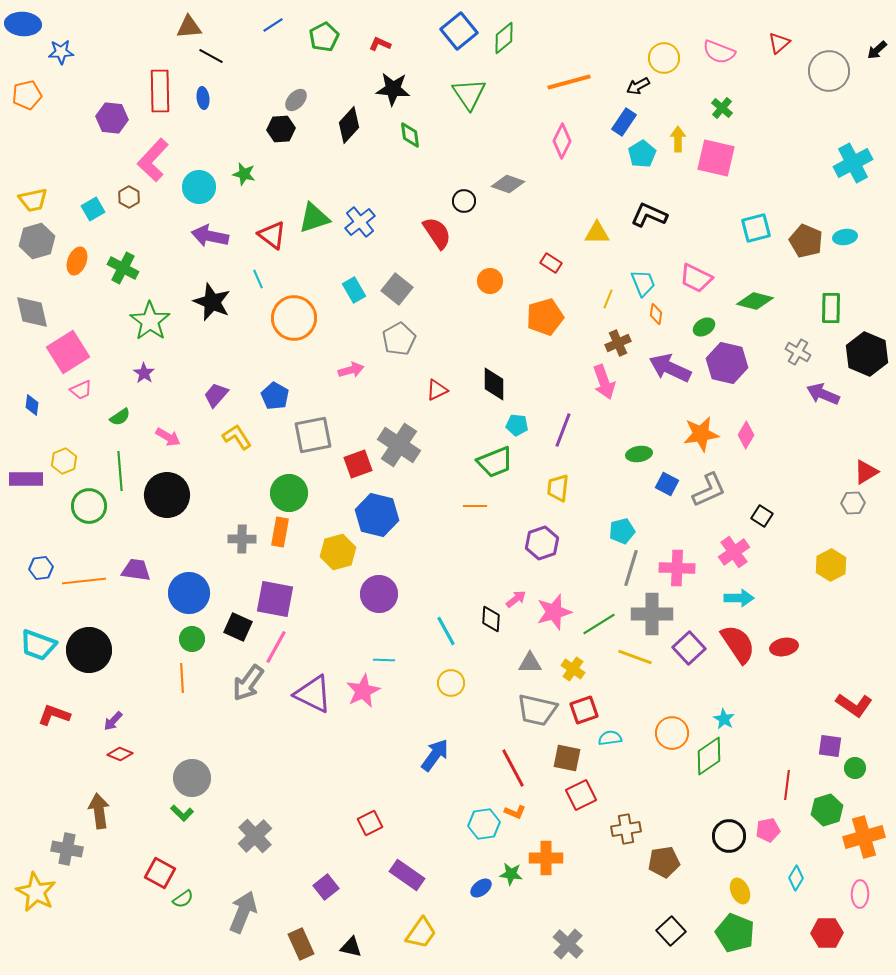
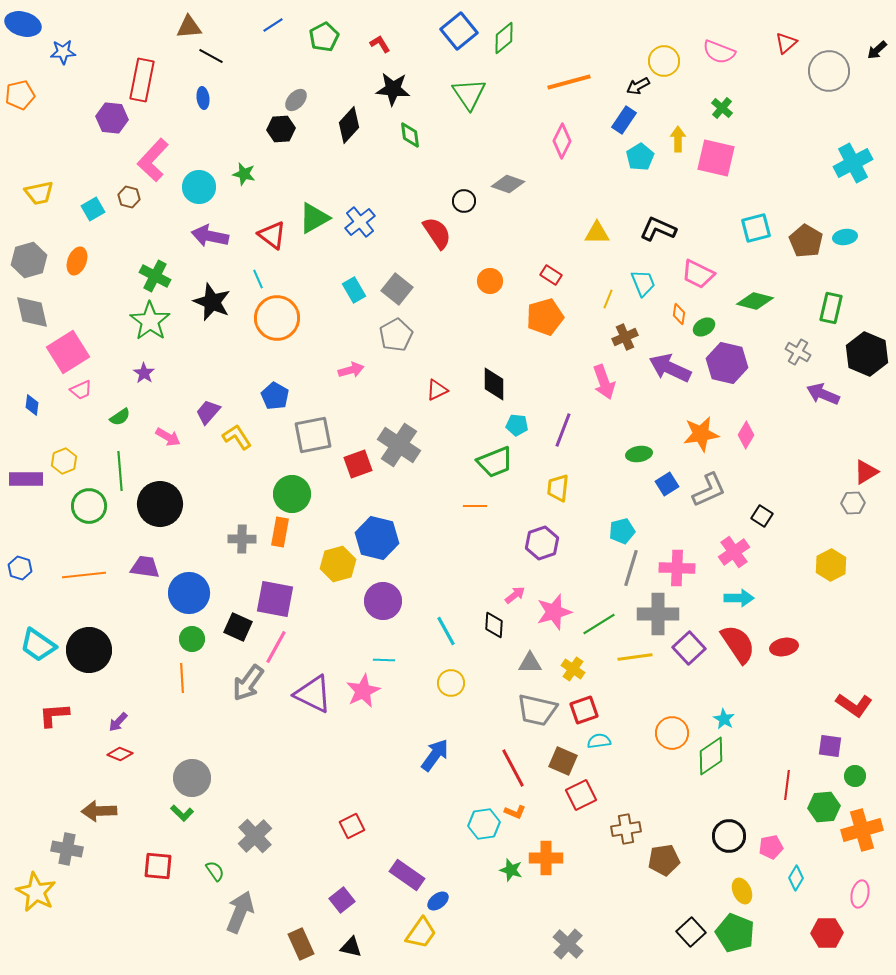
blue ellipse at (23, 24): rotated 12 degrees clockwise
red triangle at (779, 43): moved 7 px right
red L-shape at (380, 44): rotated 35 degrees clockwise
blue star at (61, 52): moved 2 px right
yellow circle at (664, 58): moved 3 px down
red rectangle at (160, 91): moved 18 px left, 11 px up; rotated 12 degrees clockwise
orange pentagon at (27, 95): moved 7 px left
blue rectangle at (624, 122): moved 2 px up
cyan pentagon at (642, 154): moved 2 px left, 3 px down
brown hexagon at (129, 197): rotated 15 degrees counterclockwise
yellow trapezoid at (33, 200): moved 6 px right, 7 px up
black L-shape at (649, 215): moved 9 px right, 14 px down
green triangle at (314, 218): rotated 12 degrees counterclockwise
gray hexagon at (37, 241): moved 8 px left, 19 px down
brown pentagon at (806, 241): rotated 8 degrees clockwise
red rectangle at (551, 263): moved 12 px down
green cross at (123, 268): moved 32 px right, 8 px down
pink trapezoid at (696, 278): moved 2 px right, 4 px up
green rectangle at (831, 308): rotated 12 degrees clockwise
orange diamond at (656, 314): moved 23 px right
orange circle at (294, 318): moved 17 px left
gray pentagon at (399, 339): moved 3 px left, 4 px up
brown cross at (618, 343): moved 7 px right, 6 px up
purple trapezoid at (216, 395): moved 8 px left, 17 px down
blue square at (667, 484): rotated 30 degrees clockwise
green circle at (289, 493): moved 3 px right, 1 px down
black circle at (167, 495): moved 7 px left, 9 px down
blue hexagon at (377, 515): moved 23 px down
yellow hexagon at (338, 552): moved 12 px down
blue hexagon at (41, 568): moved 21 px left; rotated 25 degrees clockwise
purple trapezoid at (136, 570): moved 9 px right, 3 px up
orange line at (84, 581): moved 6 px up
purple circle at (379, 594): moved 4 px right, 7 px down
pink arrow at (516, 599): moved 1 px left, 4 px up
gray cross at (652, 614): moved 6 px right
black diamond at (491, 619): moved 3 px right, 6 px down
cyan trapezoid at (38, 645): rotated 15 degrees clockwise
yellow line at (635, 657): rotated 28 degrees counterclockwise
red L-shape at (54, 715): rotated 24 degrees counterclockwise
purple arrow at (113, 721): moved 5 px right, 1 px down
cyan semicircle at (610, 738): moved 11 px left, 3 px down
green diamond at (709, 756): moved 2 px right
brown square at (567, 758): moved 4 px left, 3 px down; rotated 12 degrees clockwise
green circle at (855, 768): moved 8 px down
green hexagon at (827, 810): moved 3 px left, 3 px up; rotated 12 degrees clockwise
brown arrow at (99, 811): rotated 84 degrees counterclockwise
red square at (370, 823): moved 18 px left, 3 px down
pink pentagon at (768, 830): moved 3 px right, 17 px down
orange cross at (864, 837): moved 2 px left, 7 px up
brown pentagon at (664, 862): moved 2 px up
red square at (160, 873): moved 2 px left, 7 px up; rotated 24 degrees counterclockwise
green star at (511, 874): moved 4 px up; rotated 10 degrees clockwise
purple square at (326, 887): moved 16 px right, 13 px down
blue ellipse at (481, 888): moved 43 px left, 13 px down
yellow ellipse at (740, 891): moved 2 px right
pink ellipse at (860, 894): rotated 12 degrees clockwise
green semicircle at (183, 899): moved 32 px right, 28 px up; rotated 90 degrees counterclockwise
gray arrow at (243, 912): moved 3 px left
black square at (671, 931): moved 20 px right, 1 px down
